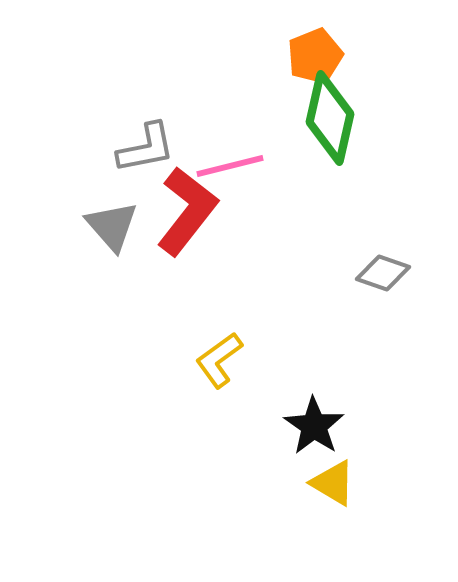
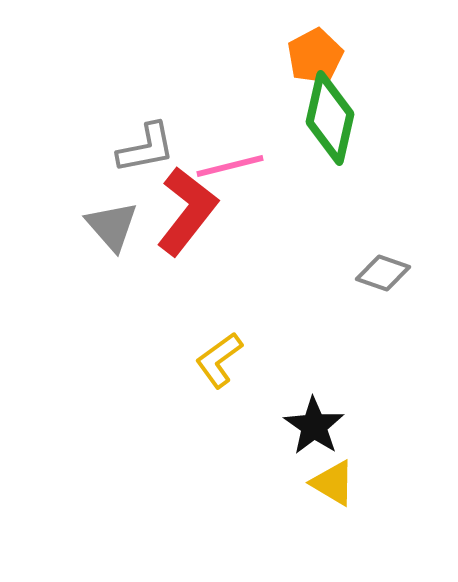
orange pentagon: rotated 6 degrees counterclockwise
